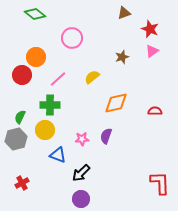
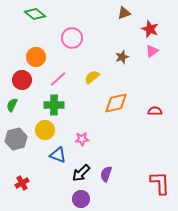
red circle: moved 5 px down
green cross: moved 4 px right
green semicircle: moved 8 px left, 12 px up
purple semicircle: moved 38 px down
